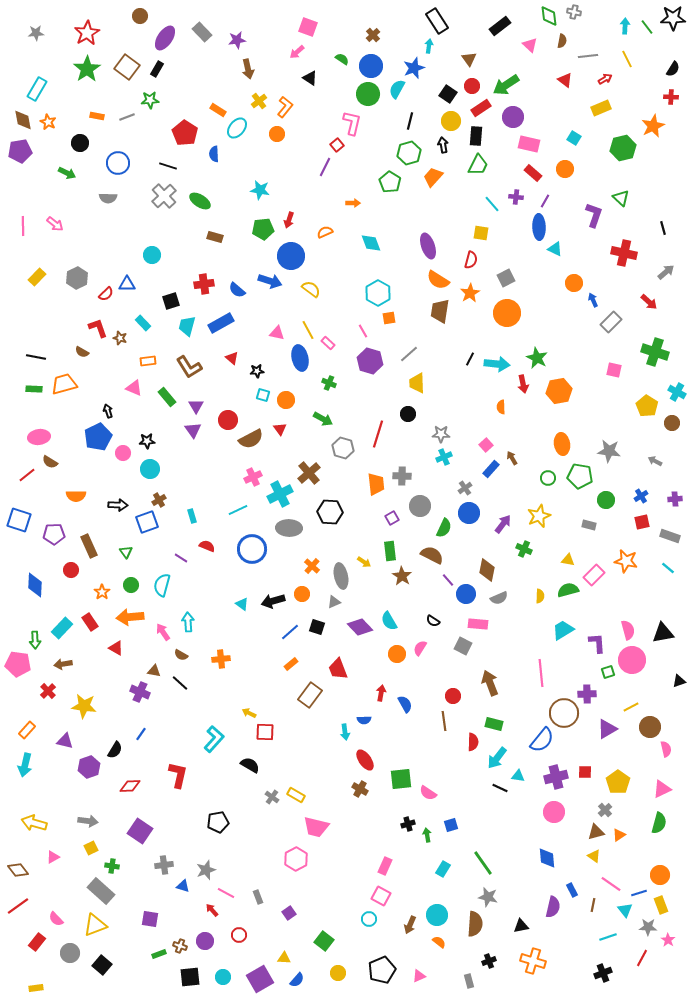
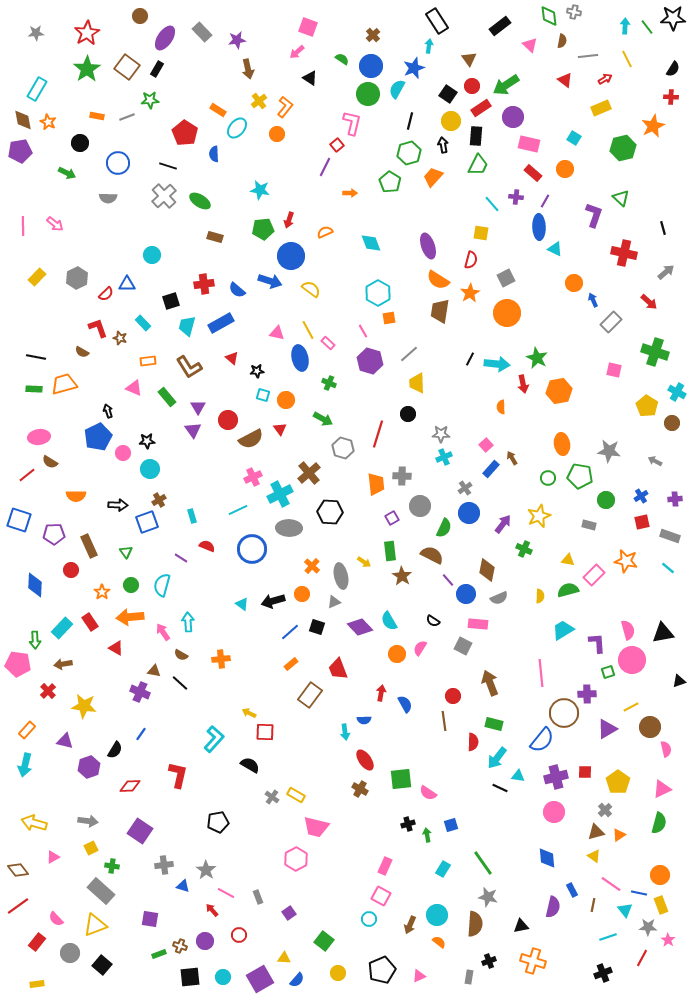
orange arrow at (353, 203): moved 3 px left, 10 px up
purple triangle at (196, 406): moved 2 px right, 1 px down
gray star at (206, 870): rotated 18 degrees counterclockwise
blue line at (639, 893): rotated 28 degrees clockwise
gray rectangle at (469, 981): moved 4 px up; rotated 24 degrees clockwise
yellow rectangle at (36, 988): moved 1 px right, 4 px up
